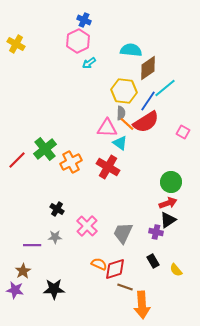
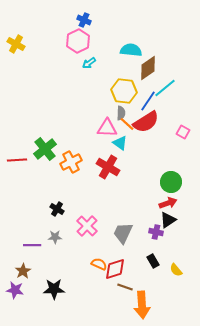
red line: rotated 42 degrees clockwise
